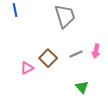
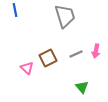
brown square: rotated 18 degrees clockwise
pink triangle: rotated 48 degrees counterclockwise
